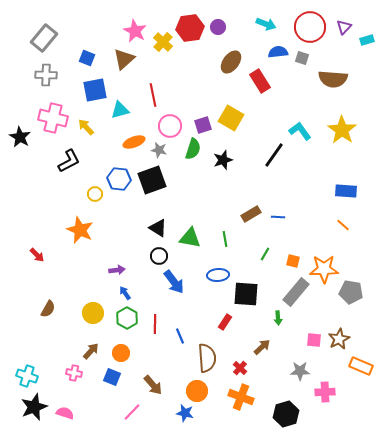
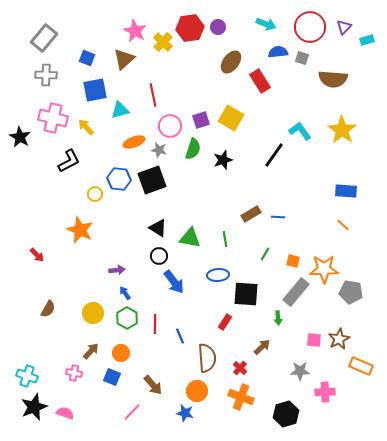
purple square at (203, 125): moved 2 px left, 5 px up
